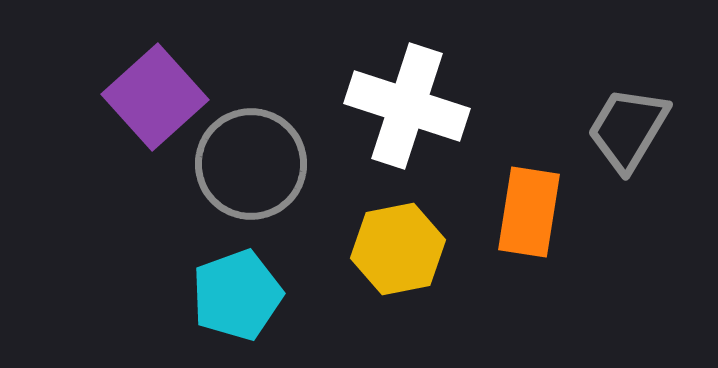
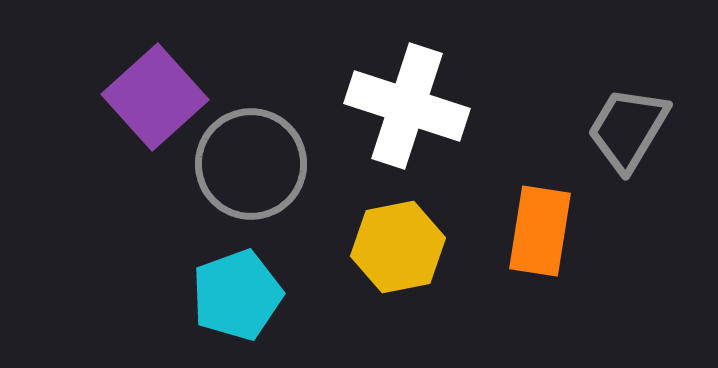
orange rectangle: moved 11 px right, 19 px down
yellow hexagon: moved 2 px up
